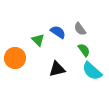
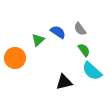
green triangle: rotated 32 degrees clockwise
black triangle: moved 7 px right, 13 px down
